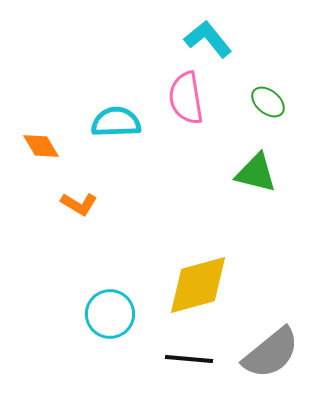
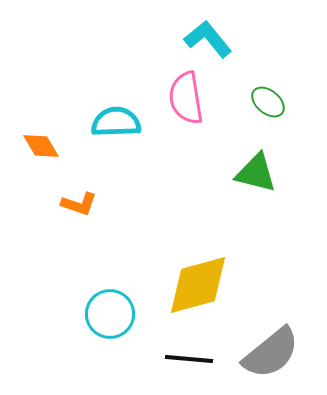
orange L-shape: rotated 12 degrees counterclockwise
